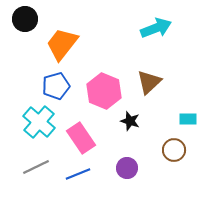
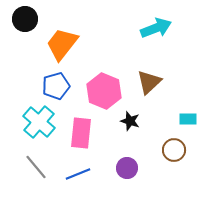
pink rectangle: moved 5 px up; rotated 40 degrees clockwise
gray line: rotated 76 degrees clockwise
